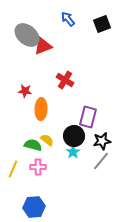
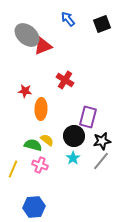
cyan star: moved 6 px down
pink cross: moved 2 px right, 2 px up; rotated 21 degrees clockwise
